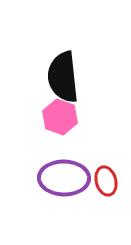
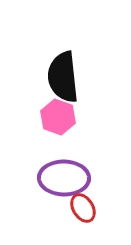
pink hexagon: moved 2 px left
red ellipse: moved 23 px left, 27 px down; rotated 16 degrees counterclockwise
